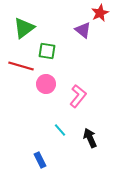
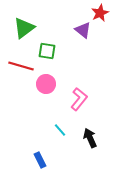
pink L-shape: moved 1 px right, 3 px down
